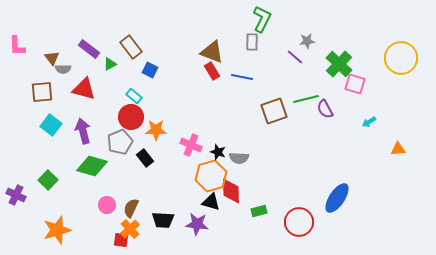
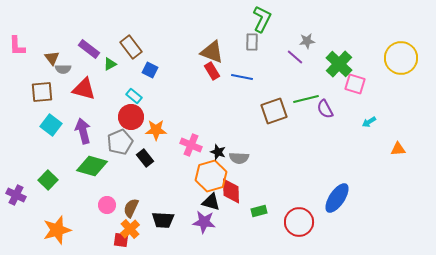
purple star at (197, 224): moved 7 px right, 2 px up
